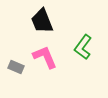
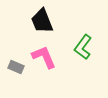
pink L-shape: moved 1 px left
